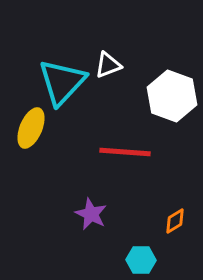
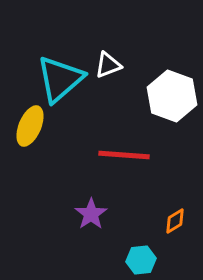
cyan triangle: moved 2 px left, 3 px up; rotated 6 degrees clockwise
yellow ellipse: moved 1 px left, 2 px up
red line: moved 1 px left, 3 px down
purple star: rotated 12 degrees clockwise
cyan hexagon: rotated 8 degrees counterclockwise
